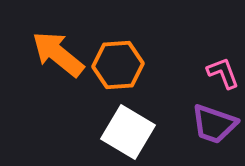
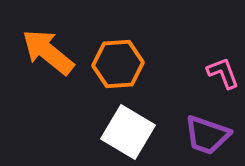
orange arrow: moved 10 px left, 2 px up
orange hexagon: moved 1 px up
purple trapezoid: moved 7 px left, 11 px down
